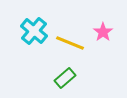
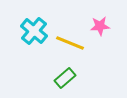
pink star: moved 3 px left, 6 px up; rotated 30 degrees clockwise
